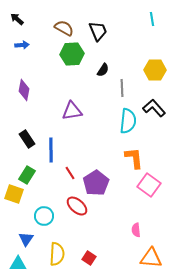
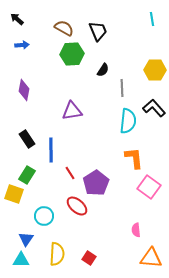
pink square: moved 2 px down
cyan triangle: moved 3 px right, 4 px up
